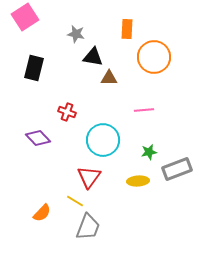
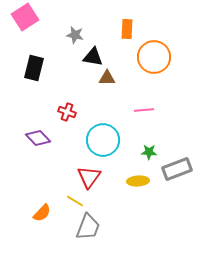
gray star: moved 1 px left, 1 px down
brown triangle: moved 2 px left
green star: rotated 14 degrees clockwise
